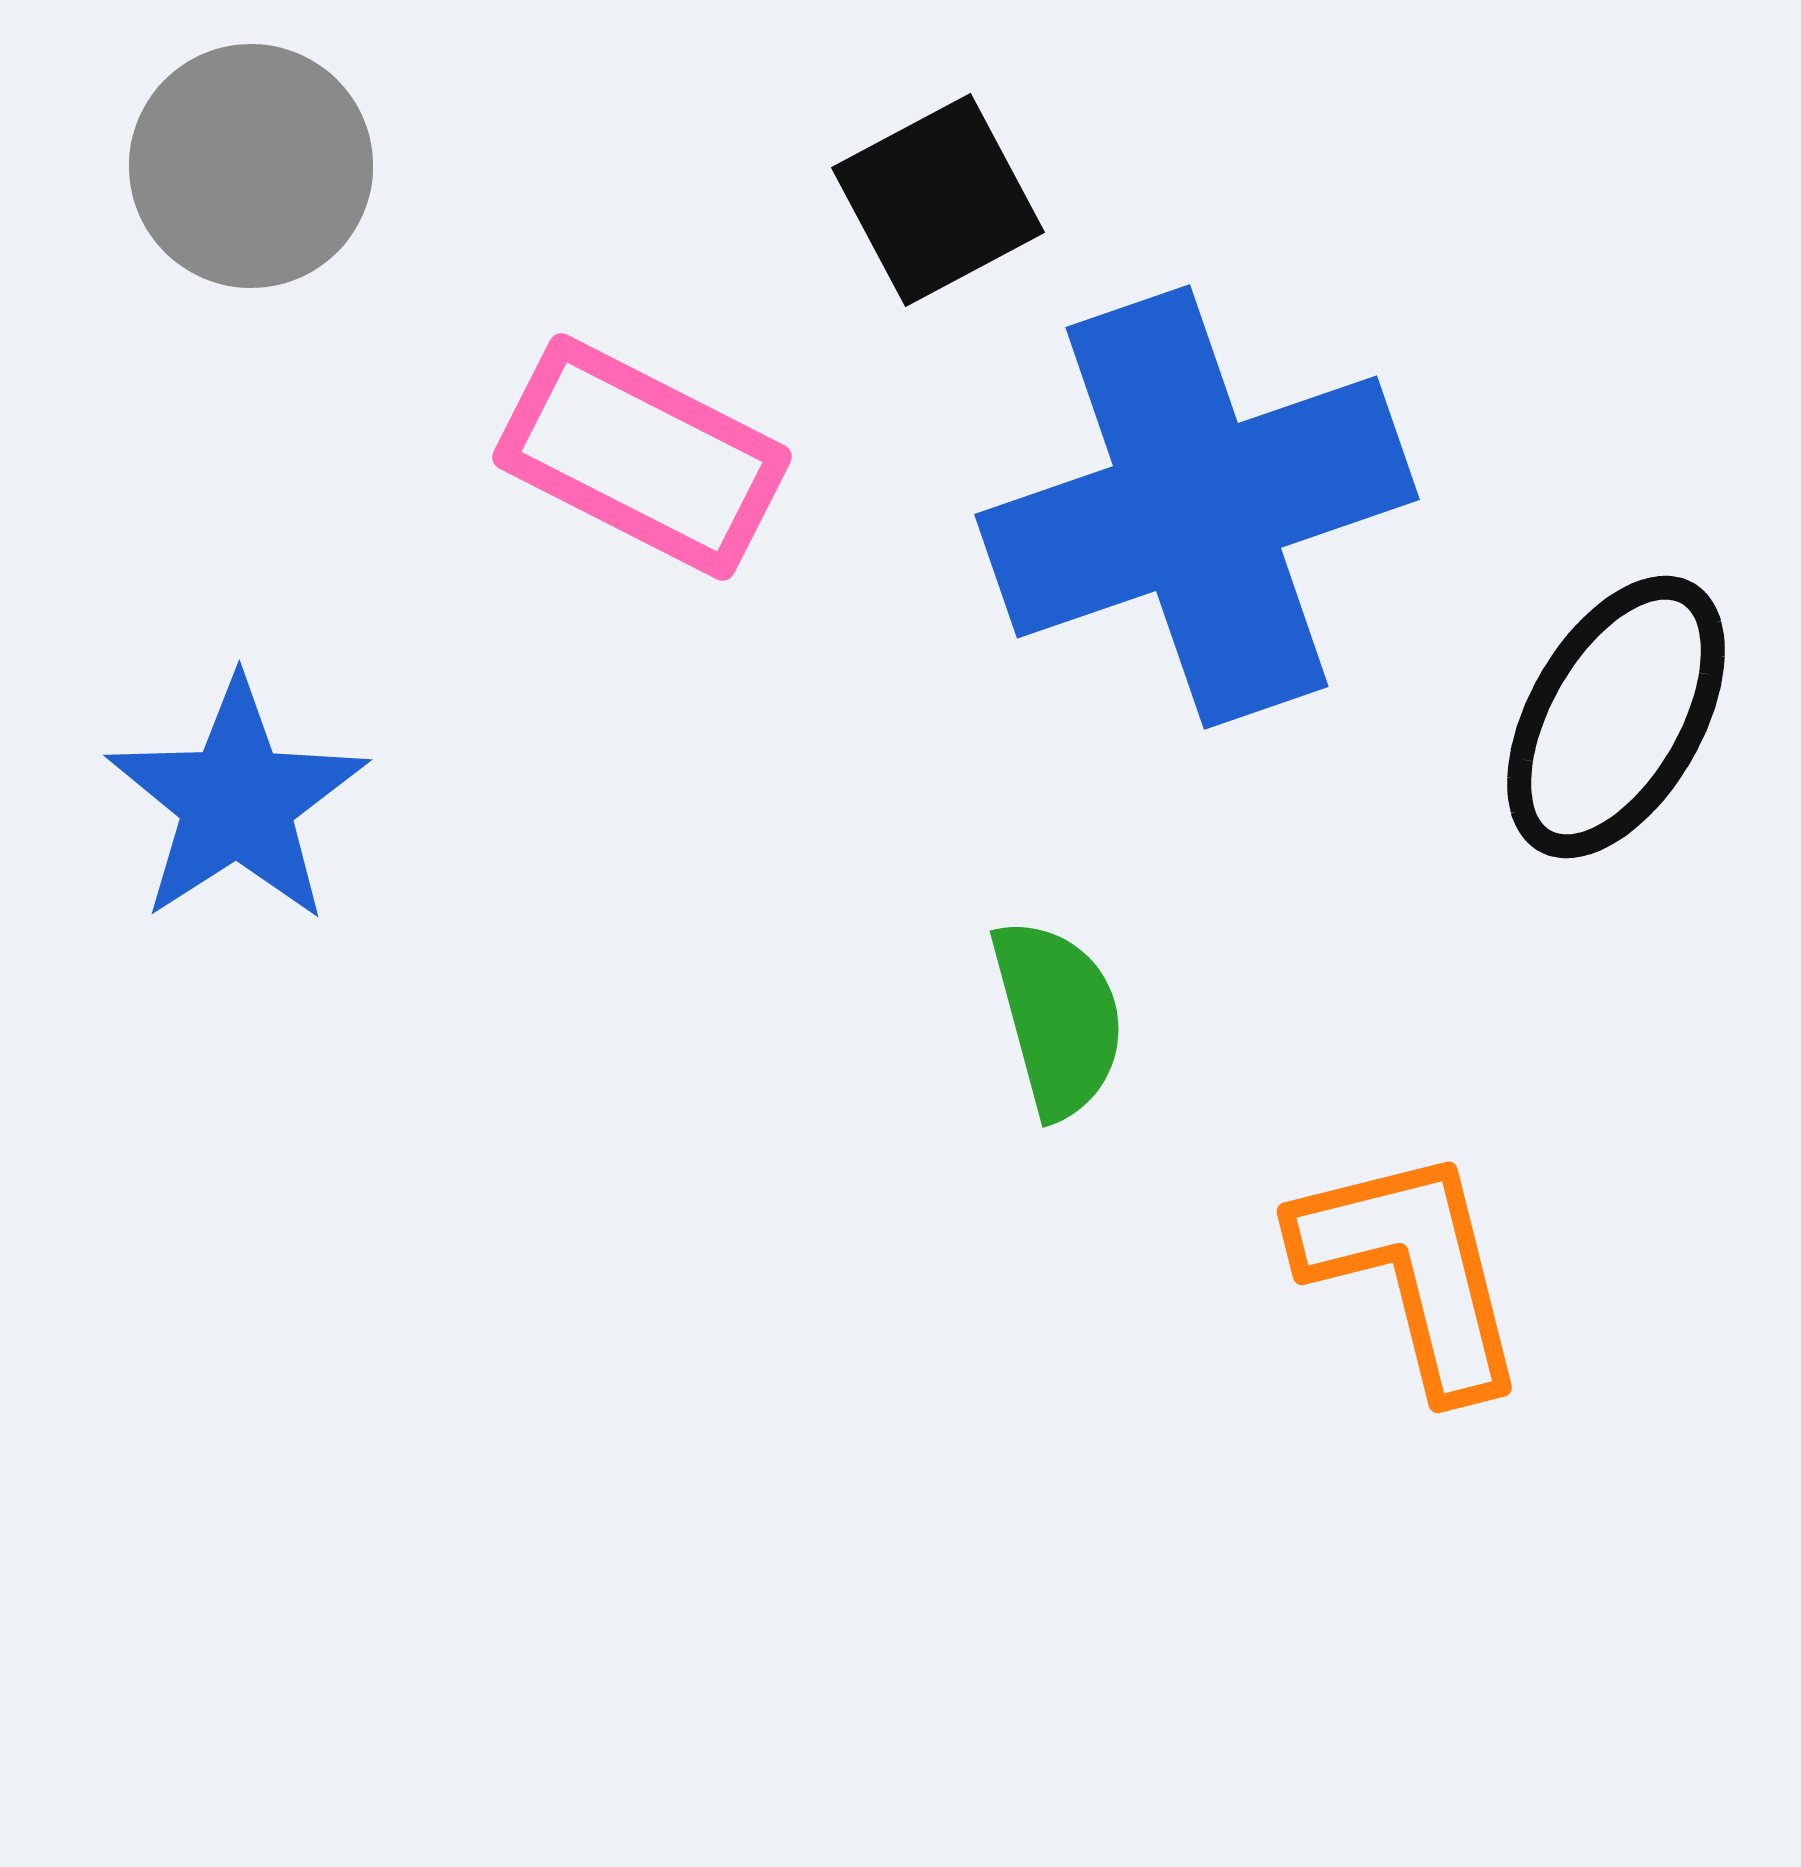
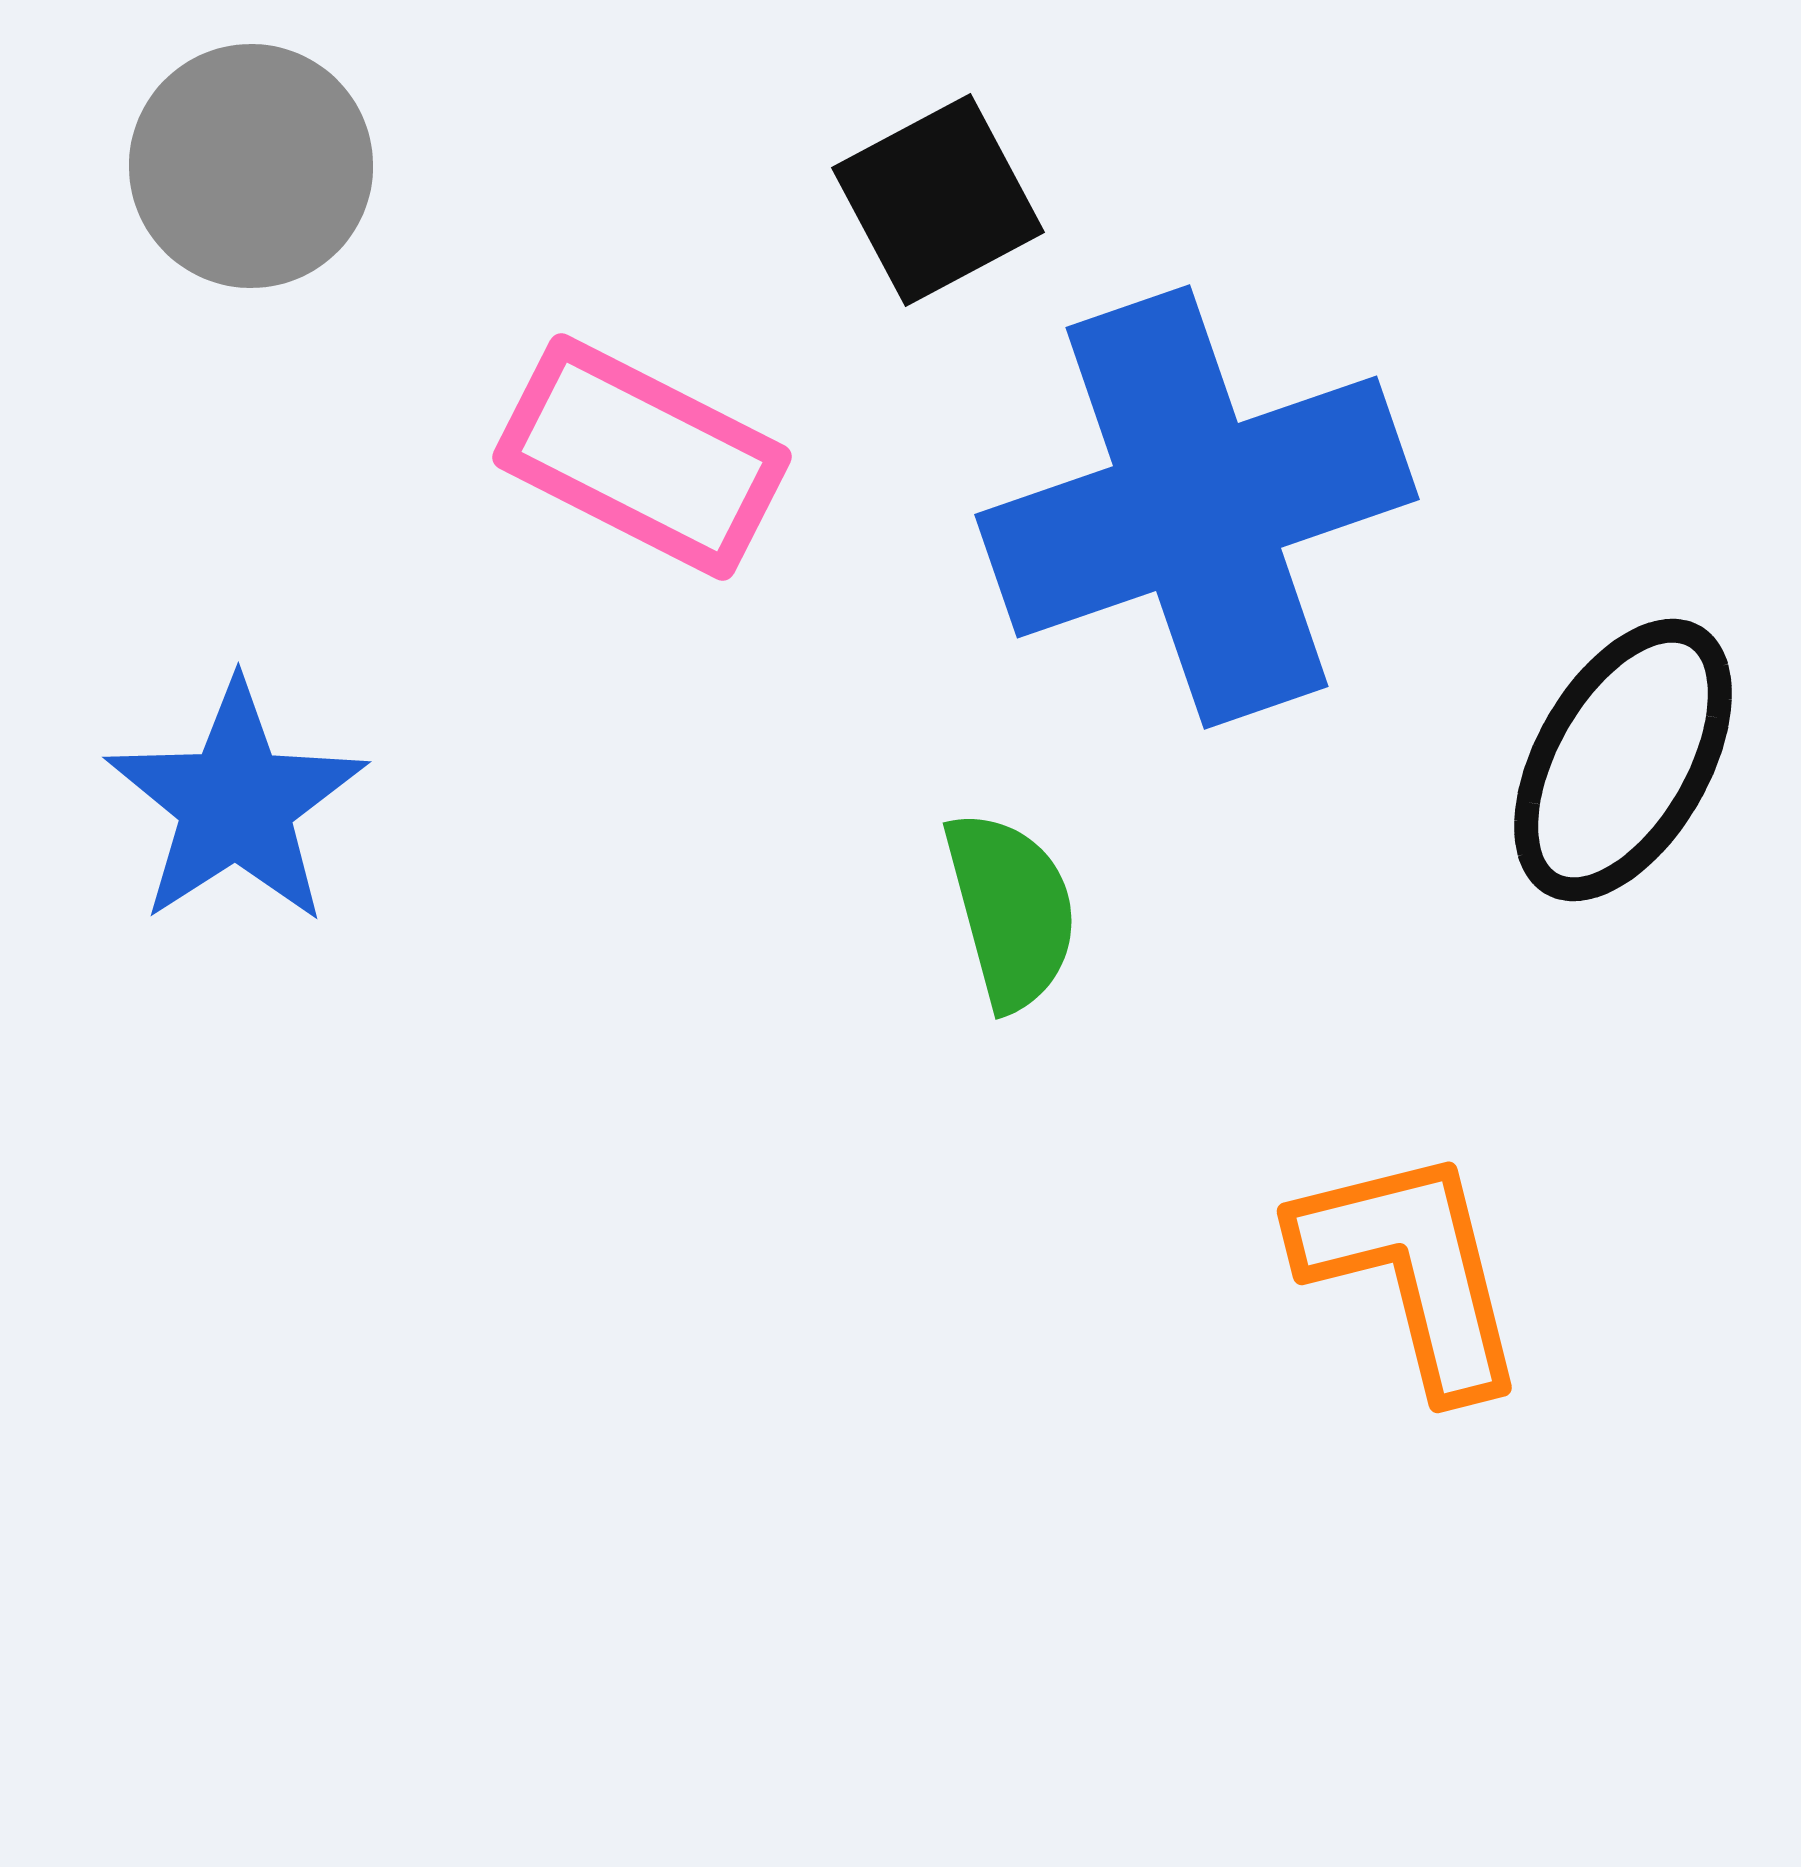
black ellipse: moved 7 px right, 43 px down
blue star: moved 1 px left, 2 px down
green semicircle: moved 47 px left, 108 px up
